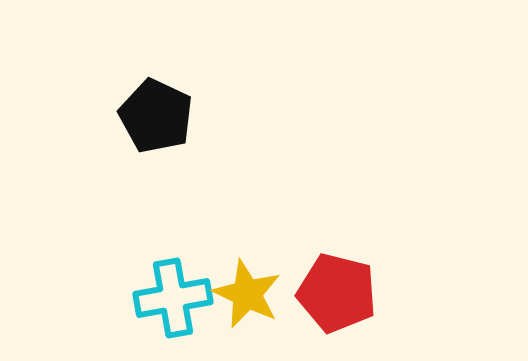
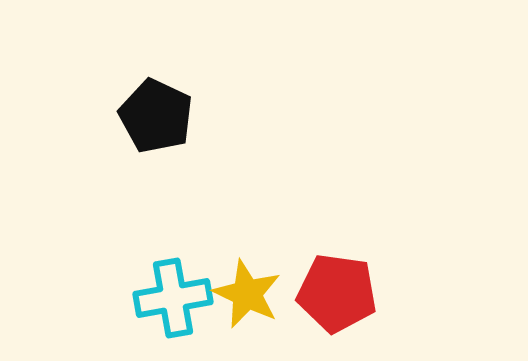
red pentagon: rotated 6 degrees counterclockwise
